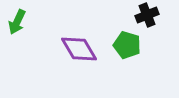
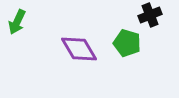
black cross: moved 3 px right
green pentagon: moved 2 px up
